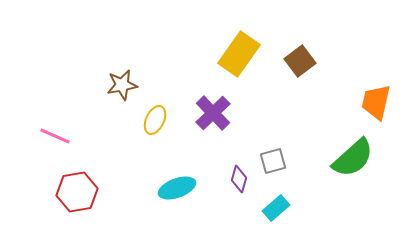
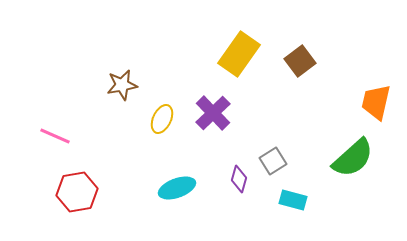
yellow ellipse: moved 7 px right, 1 px up
gray square: rotated 16 degrees counterclockwise
cyan rectangle: moved 17 px right, 8 px up; rotated 56 degrees clockwise
